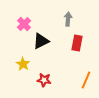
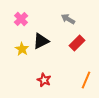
gray arrow: rotated 64 degrees counterclockwise
pink cross: moved 3 px left, 5 px up
red rectangle: rotated 35 degrees clockwise
yellow star: moved 1 px left, 15 px up
red star: rotated 16 degrees clockwise
